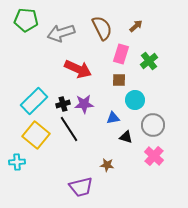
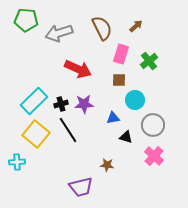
gray arrow: moved 2 px left
black cross: moved 2 px left
black line: moved 1 px left, 1 px down
yellow square: moved 1 px up
